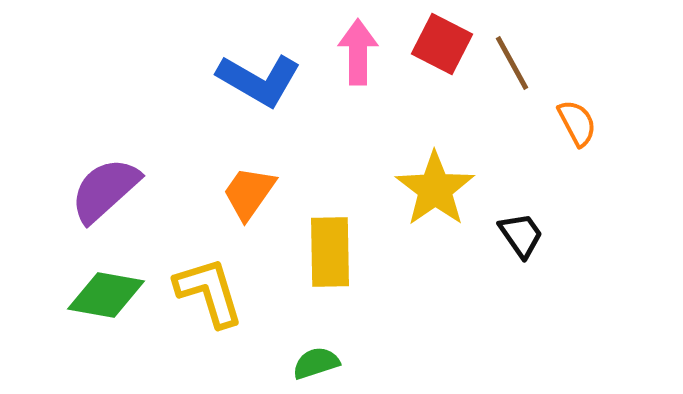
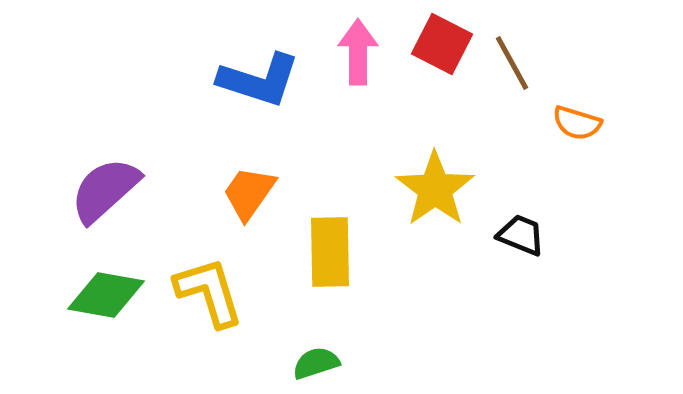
blue L-shape: rotated 12 degrees counterclockwise
orange semicircle: rotated 135 degrees clockwise
black trapezoid: rotated 33 degrees counterclockwise
